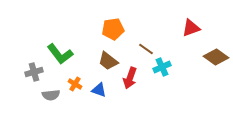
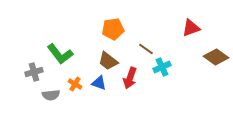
blue triangle: moved 7 px up
